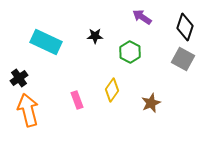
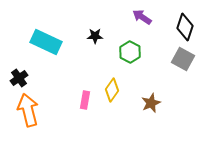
pink rectangle: moved 8 px right; rotated 30 degrees clockwise
